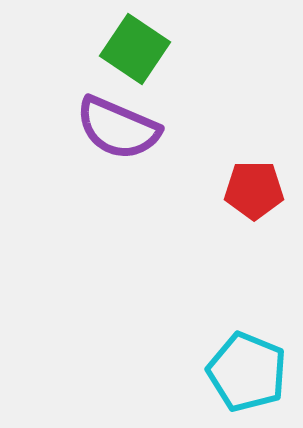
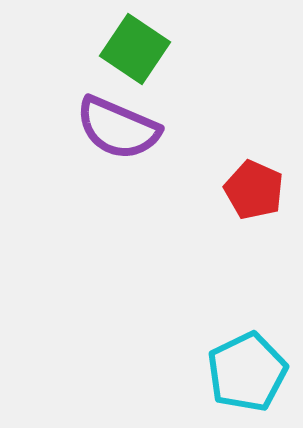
red pentagon: rotated 24 degrees clockwise
cyan pentagon: rotated 24 degrees clockwise
